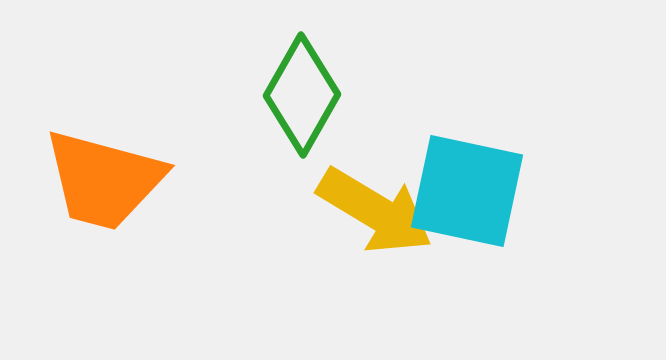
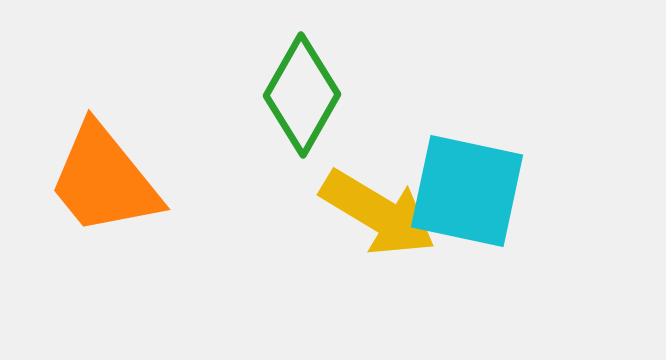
orange trapezoid: rotated 36 degrees clockwise
yellow arrow: moved 3 px right, 2 px down
